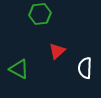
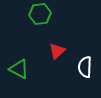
white semicircle: moved 1 px up
